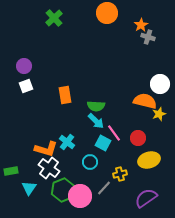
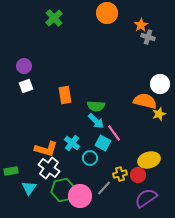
red circle: moved 37 px down
cyan cross: moved 5 px right, 1 px down
cyan circle: moved 4 px up
green hexagon: rotated 10 degrees clockwise
